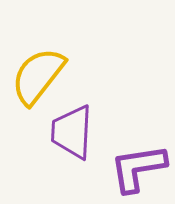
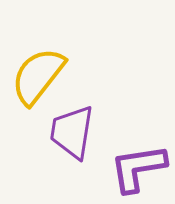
purple trapezoid: rotated 6 degrees clockwise
